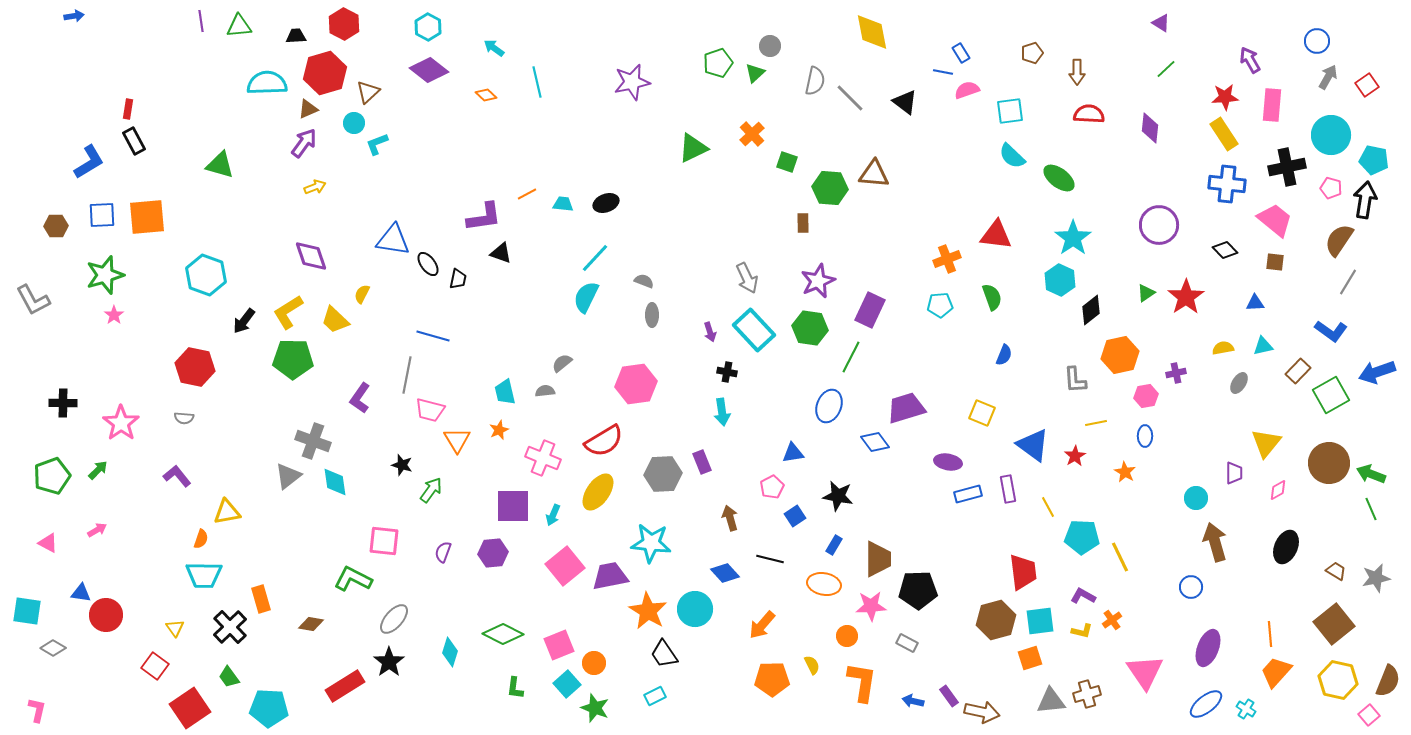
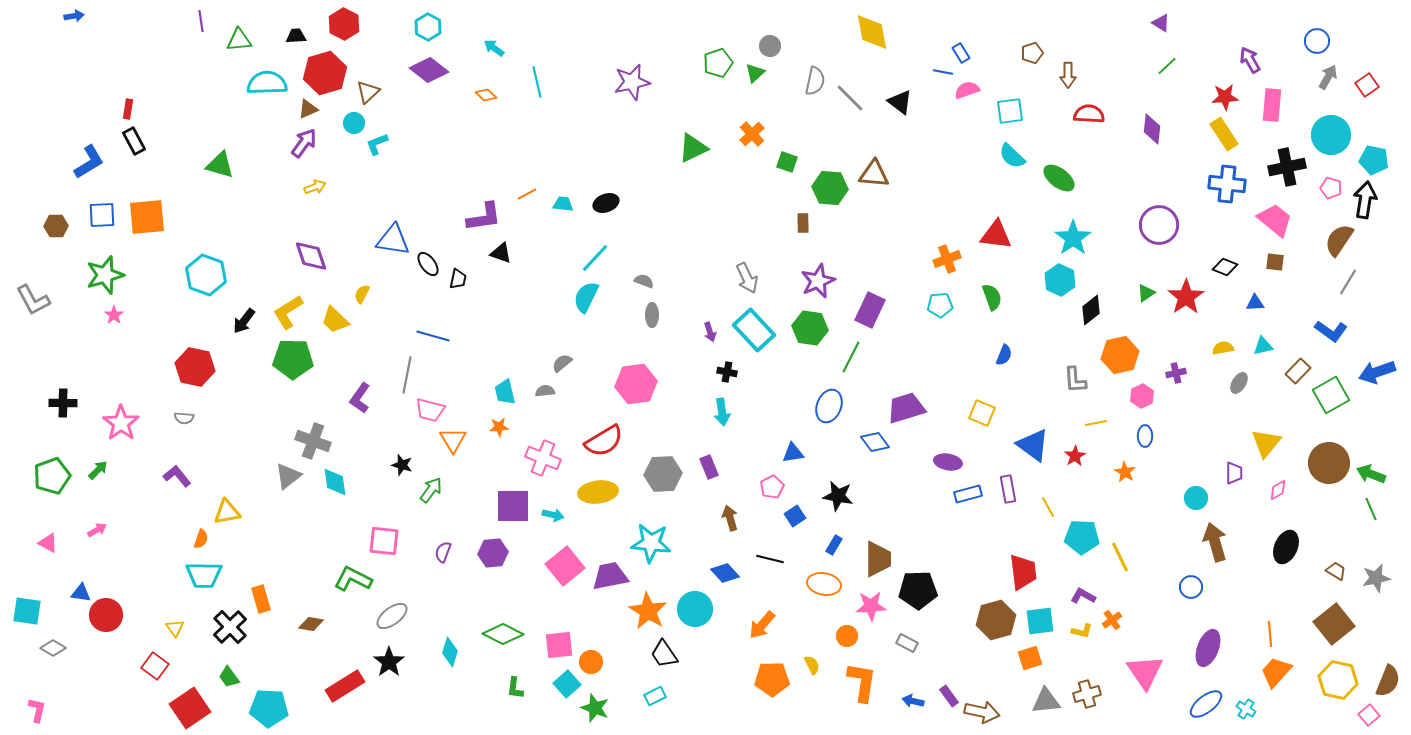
green triangle at (239, 26): moved 14 px down
green line at (1166, 69): moved 1 px right, 3 px up
brown arrow at (1077, 72): moved 9 px left, 3 px down
black triangle at (905, 102): moved 5 px left
purple diamond at (1150, 128): moved 2 px right, 1 px down
black diamond at (1225, 250): moved 17 px down; rotated 25 degrees counterclockwise
pink hexagon at (1146, 396): moved 4 px left; rotated 15 degrees counterclockwise
orange star at (499, 430): moved 3 px up; rotated 18 degrees clockwise
orange triangle at (457, 440): moved 4 px left
purple rectangle at (702, 462): moved 7 px right, 5 px down
yellow ellipse at (598, 492): rotated 48 degrees clockwise
cyan arrow at (553, 515): rotated 100 degrees counterclockwise
gray ellipse at (394, 619): moved 2 px left, 3 px up; rotated 12 degrees clockwise
pink square at (559, 645): rotated 16 degrees clockwise
orange circle at (594, 663): moved 3 px left, 1 px up
gray triangle at (1051, 701): moved 5 px left
